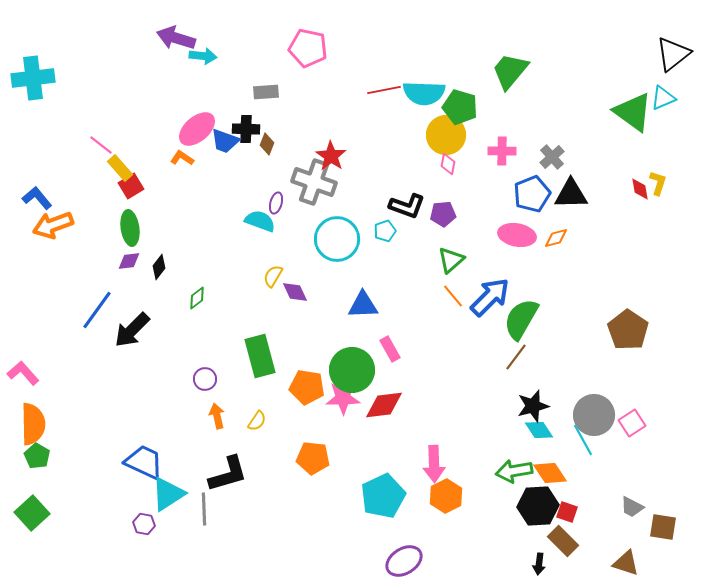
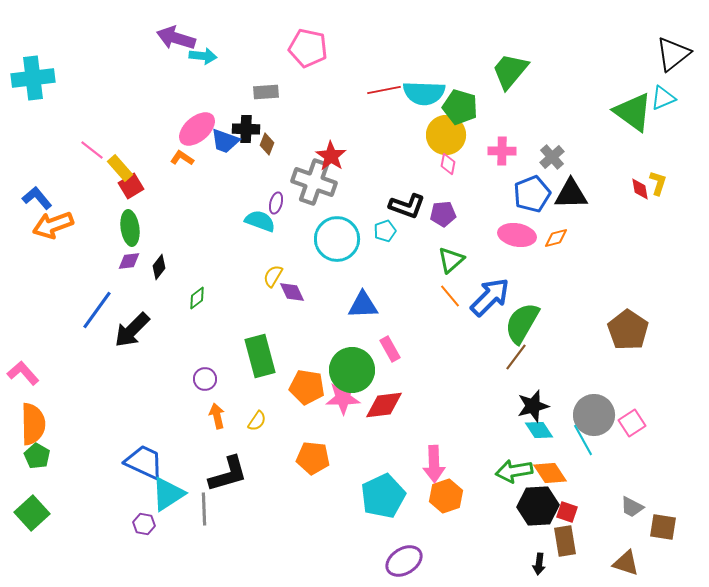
pink line at (101, 145): moved 9 px left, 5 px down
purple diamond at (295, 292): moved 3 px left
orange line at (453, 296): moved 3 px left
green semicircle at (521, 319): moved 1 px right, 4 px down
orange hexagon at (446, 496): rotated 8 degrees clockwise
brown rectangle at (563, 541): moved 2 px right; rotated 36 degrees clockwise
